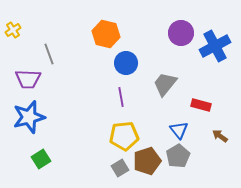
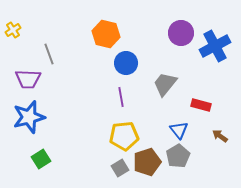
brown pentagon: moved 1 px down
